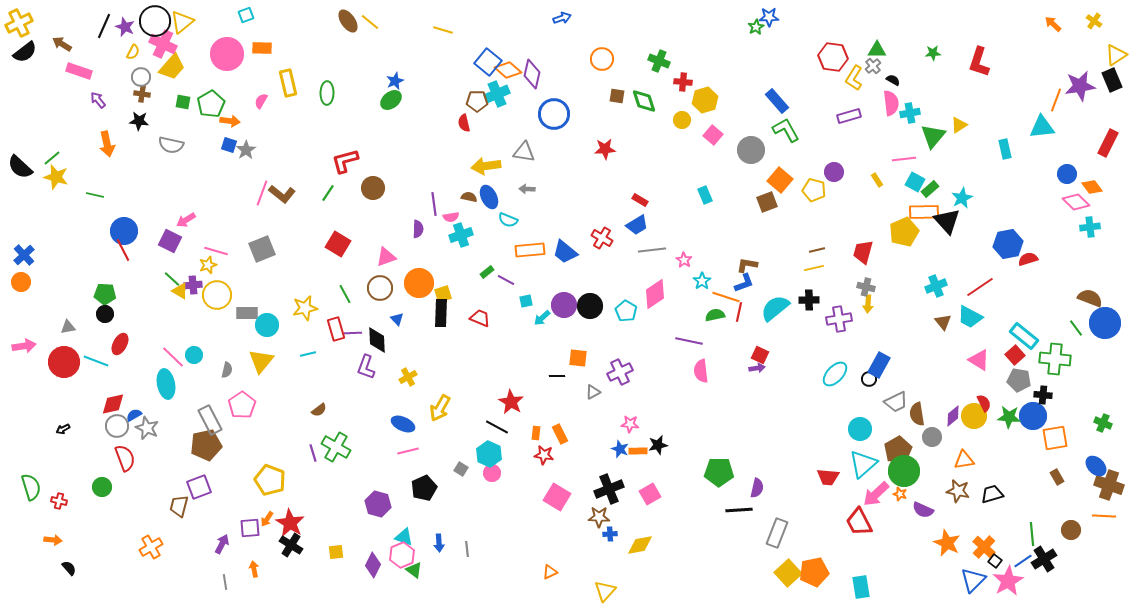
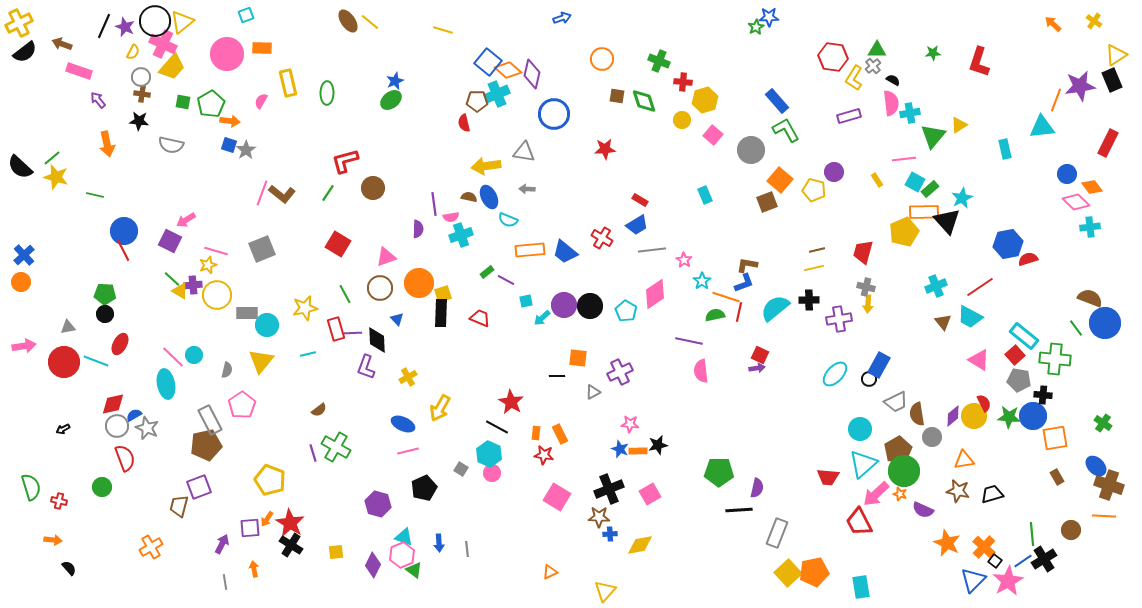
brown arrow at (62, 44): rotated 12 degrees counterclockwise
green cross at (1103, 423): rotated 12 degrees clockwise
